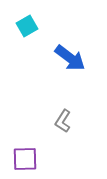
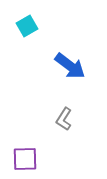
blue arrow: moved 8 px down
gray L-shape: moved 1 px right, 2 px up
